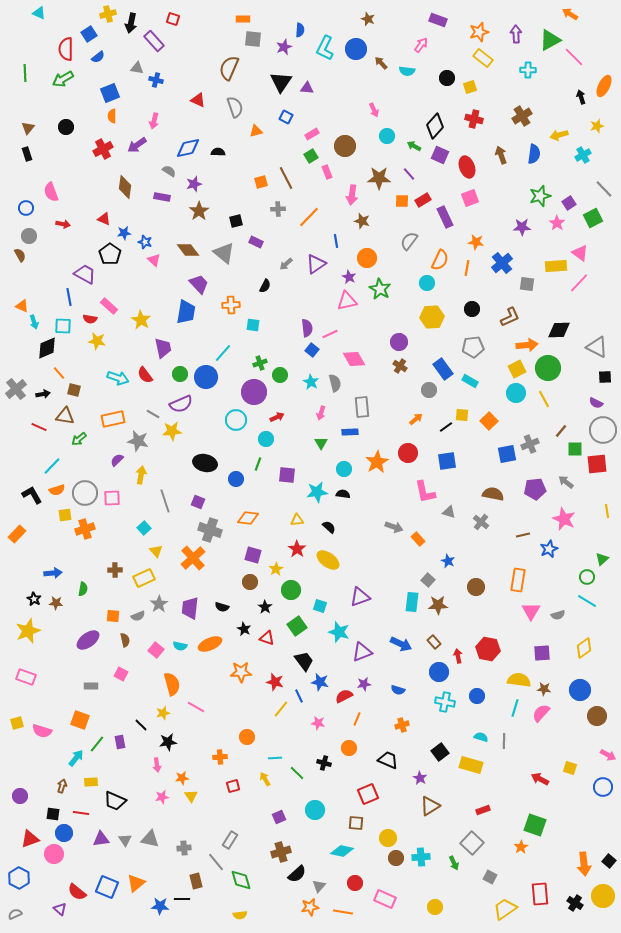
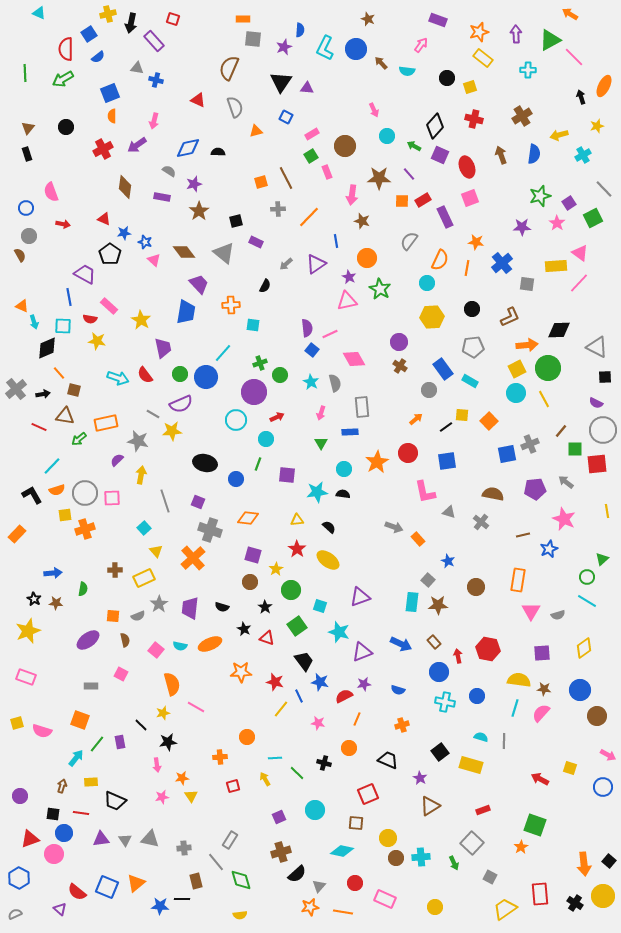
brown diamond at (188, 250): moved 4 px left, 2 px down
orange rectangle at (113, 419): moved 7 px left, 4 px down
